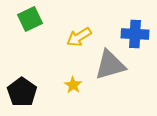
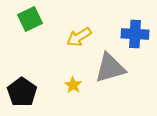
gray triangle: moved 3 px down
